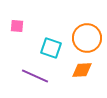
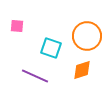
orange circle: moved 2 px up
orange diamond: rotated 15 degrees counterclockwise
